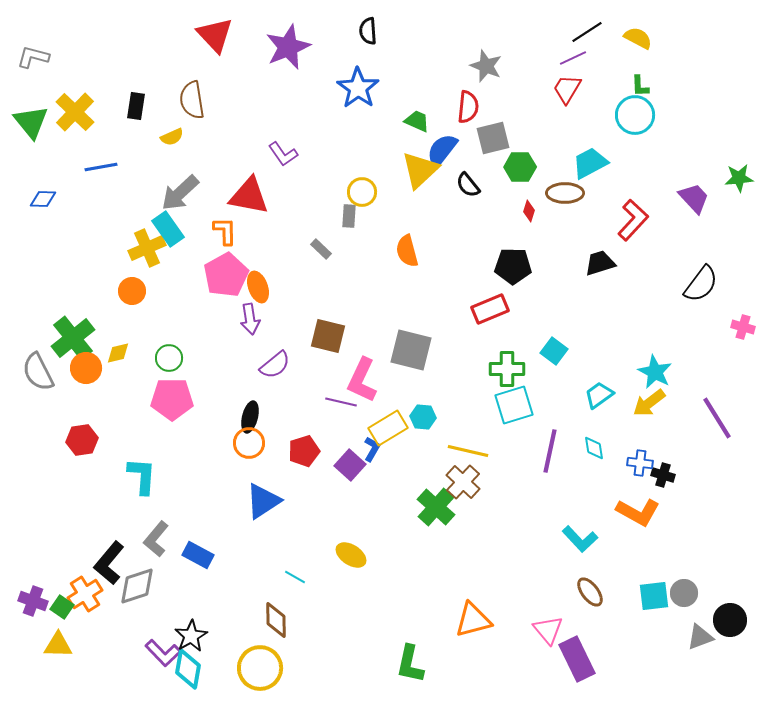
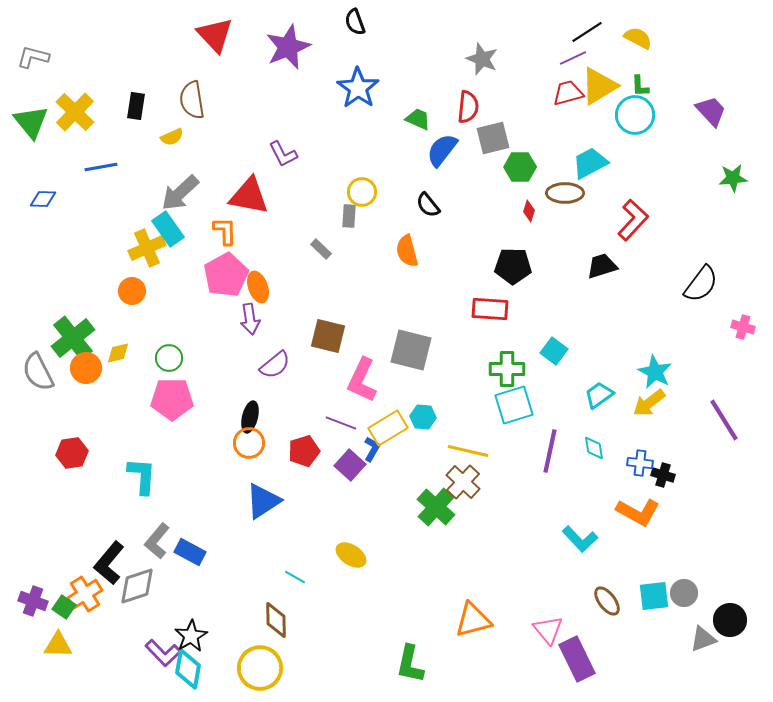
black semicircle at (368, 31): moved 13 px left, 9 px up; rotated 16 degrees counterclockwise
gray star at (486, 66): moved 4 px left, 7 px up
red trapezoid at (567, 89): moved 1 px right, 4 px down; rotated 44 degrees clockwise
green trapezoid at (417, 121): moved 1 px right, 2 px up
purple L-shape at (283, 154): rotated 8 degrees clockwise
yellow triangle at (420, 170): moved 179 px right, 84 px up; rotated 12 degrees clockwise
green star at (739, 178): moved 6 px left
black semicircle at (468, 185): moved 40 px left, 20 px down
purple trapezoid at (694, 198): moved 17 px right, 87 px up
black trapezoid at (600, 263): moved 2 px right, 3 px down
red rectangle at (490, 309): rotated 27 degrees clockwise
purple line at (341, 402): moved 21 px down; rotated 8 degrees clockwise
purple line at (717, 418): moved 7 px right, 2 px down
red hexagon at (82, 440): moved 10 px left, 13 px down
gray L-shape at (156, 539): moved 1 px right, 2 px down
blue rectangle at (198, 555): moved 8 px left, 3 px up
brown ellipse at (590, 592): moved 17 px right, 9 px down
green square at (62, 607): moved 2 px right
gray triangle at (700, 637): moved 3 px right, 2 px down
